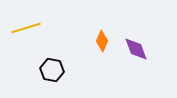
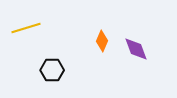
black hexagon: rotated 10 degrees counterclockwise
